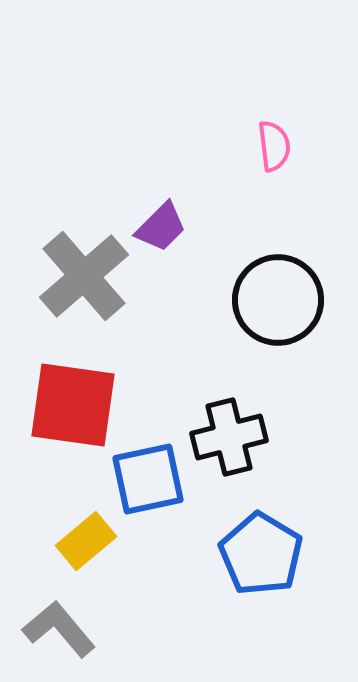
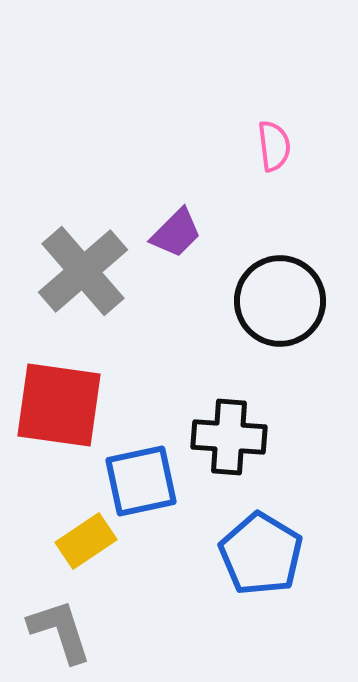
purple trapezoid: moved 15 px right, 6 px down
gray cross: moved 1 px left, 5 px up
black circle: moved 2 px right, 1 px down
red square: moved 14 px left
black cross: rotated 18 degrees clockwise
blue square: moved 7 px left, 2 px down
yellow rectangle: rotated 6 degrees clockwise
gray L-shape: moved 1 px right, 2 px down; rotated 22 degrees clockwise
